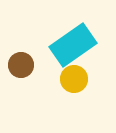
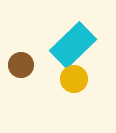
cyan rectangle: rotated 9 degrees counterclockwise
